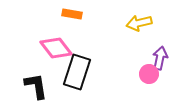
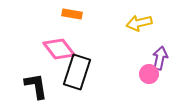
pink diamond: moved 3 px right, 1 px down
